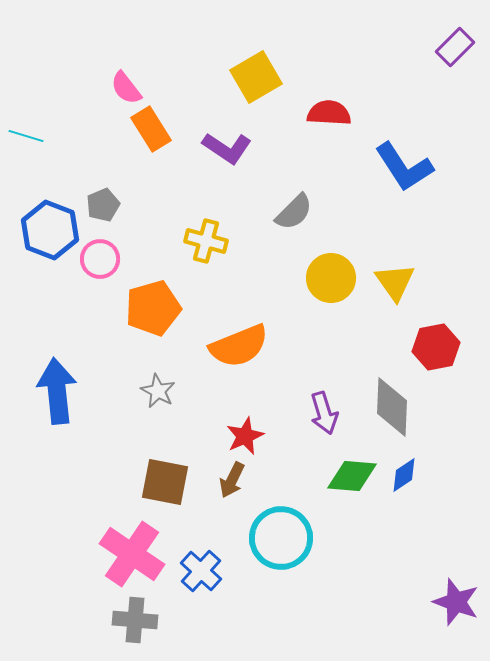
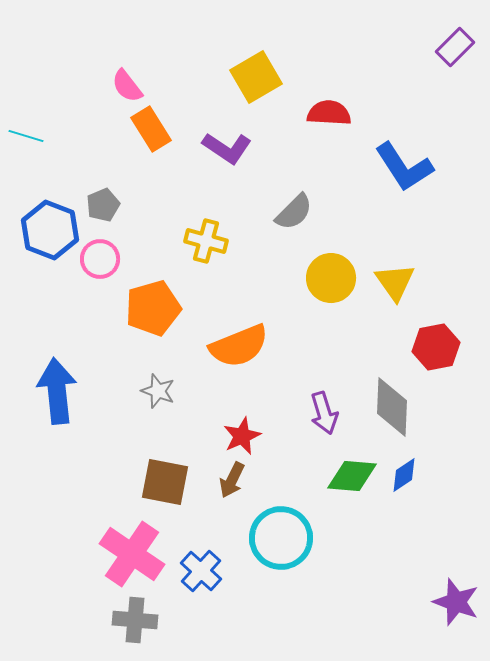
pink semicircle: moved 1 px right, 2 px up
gray star: rotated 8 degrees counterclockwise
red star: moved 3 px left
